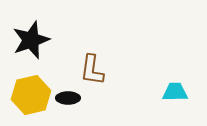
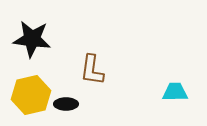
black star: moved 1 px right, 1 px up; rotated 27 degrees clockwise
black ellipse: moved 2 px left, 6 px down
